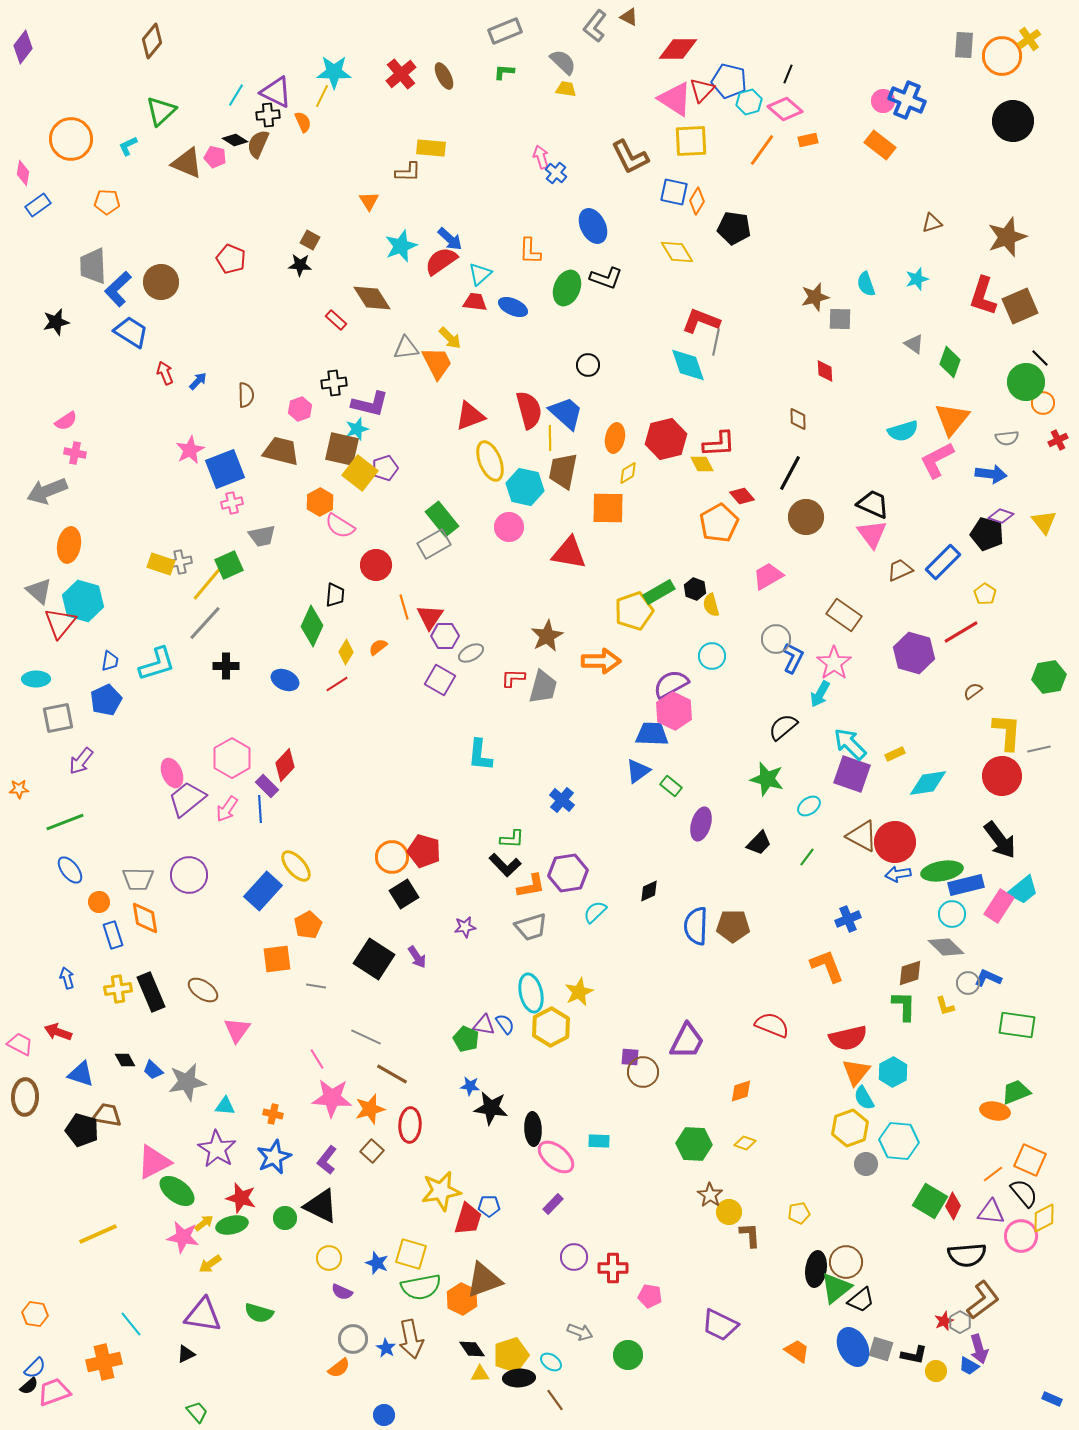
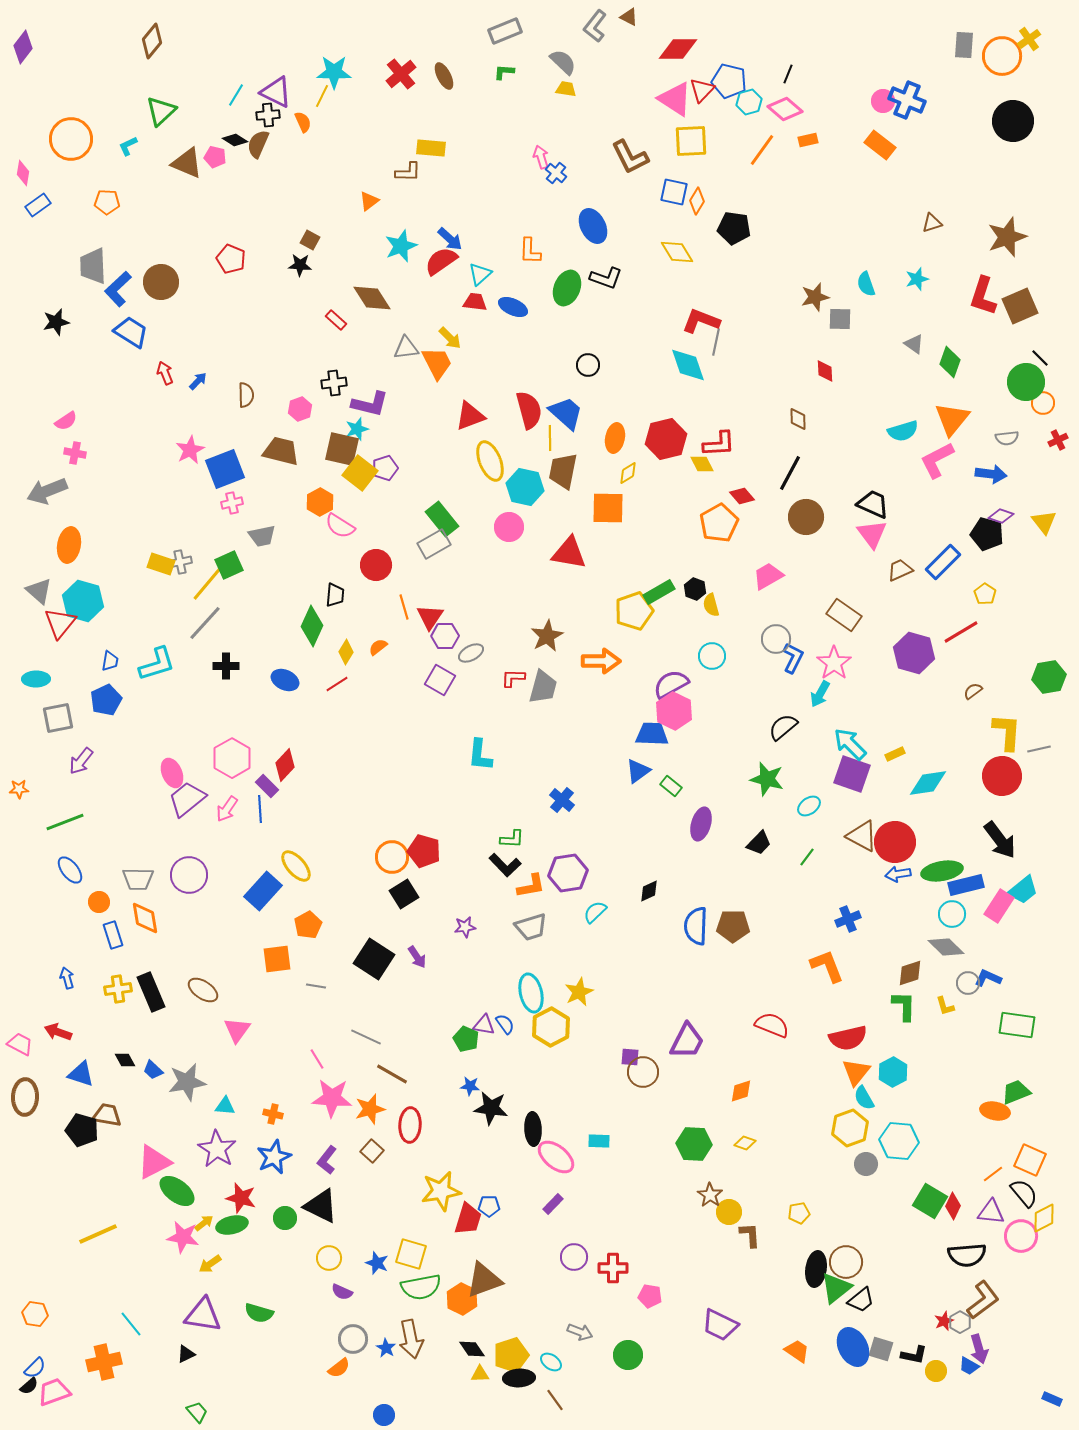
orange triangle at (369, 201): rotated 25 degrees clockwise
